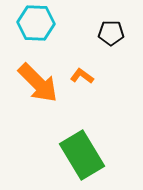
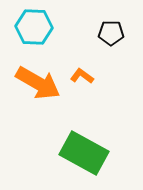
cyan hexagon: moved 2 px left, 4 px down
orange arrow: rotated 15 degrees counterclockwise
green rectangle: moved 2 px right, 2 px up; rotated 30 degrees counterclockwise
